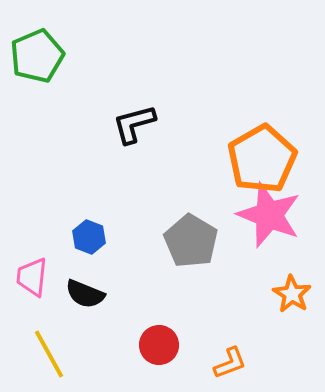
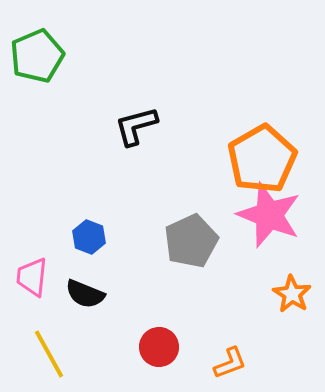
black L-shape: moved 2 px right, 2 px down
gray pentagon: rotated 16 degrees clockwise
red circle: moved 2 px down
